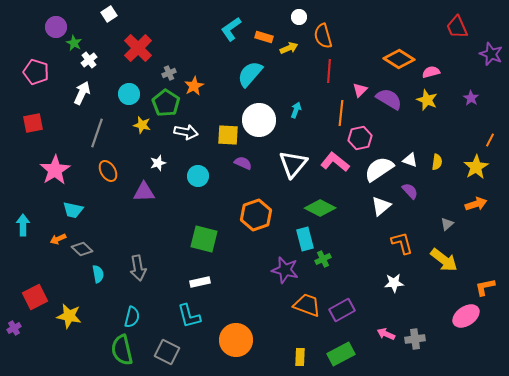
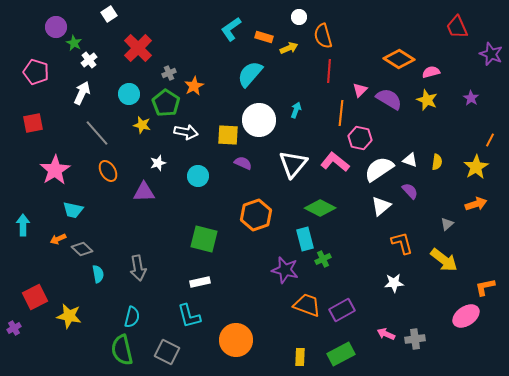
gray line at (97, 133): rotated 60 degrees counterclockwise
pink hexagon at (360, 138): rotated 25 degrees clockwise
